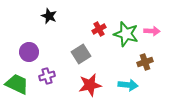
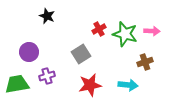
black star: moved 2 px left
green star: moved 1 px left
green trapezoid: rotated 35 degrees counterclockwise
